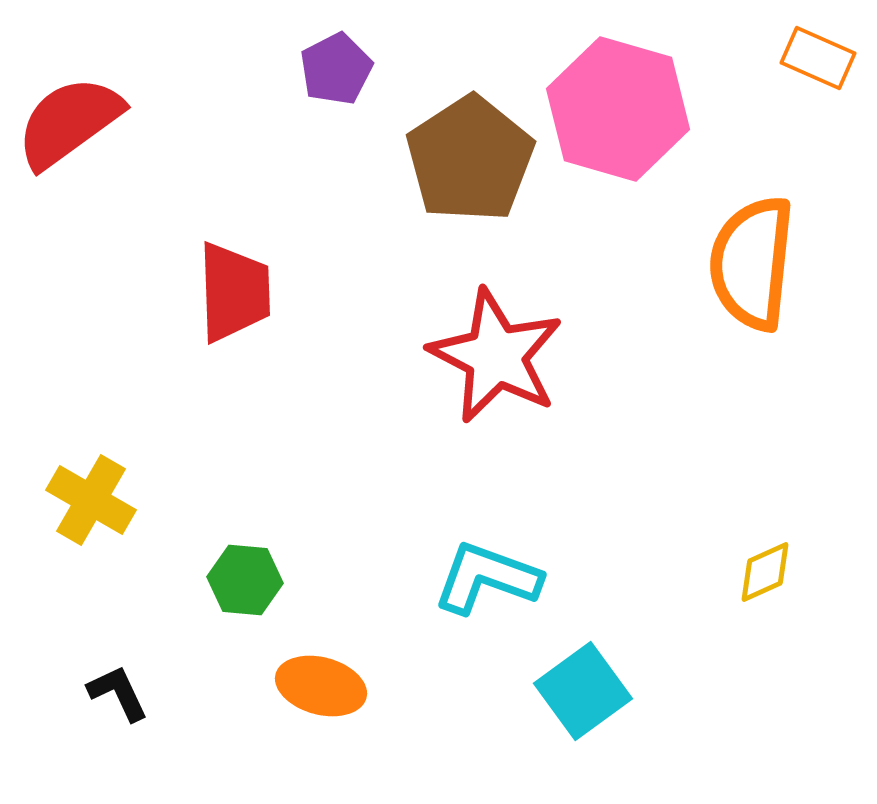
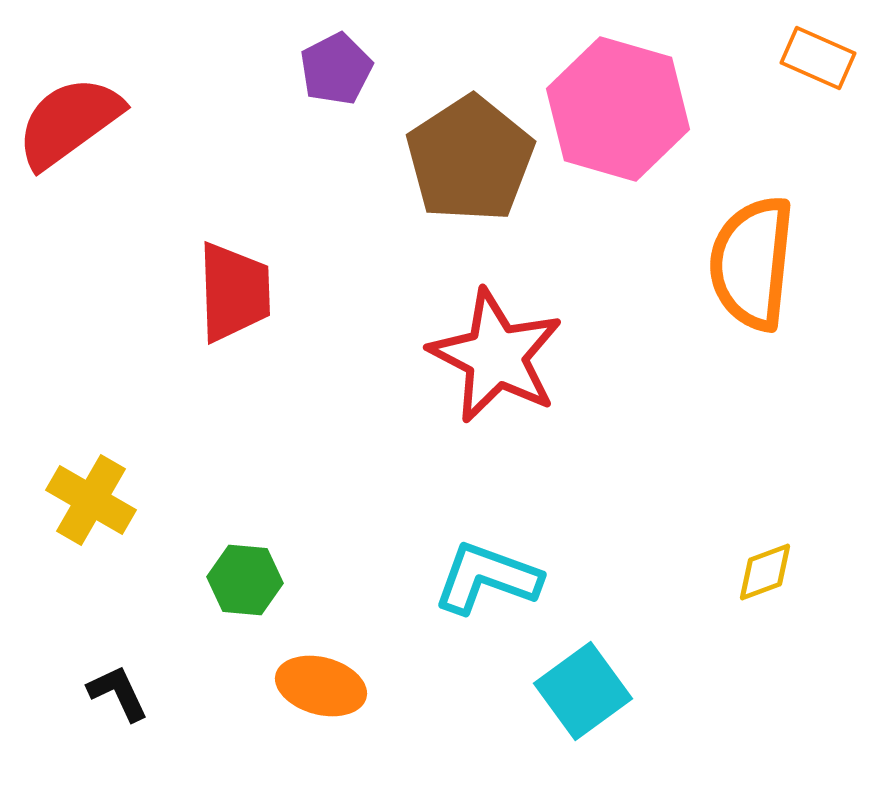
yellow diamond: rotated 4 degrees clockwise
